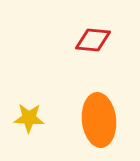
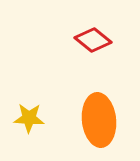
red diamond: rotated 33 degrees clockwise
